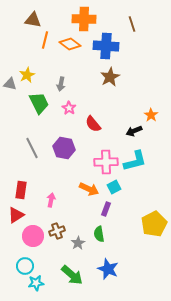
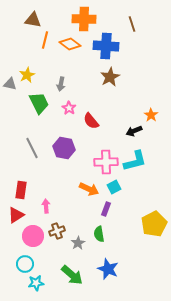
red semicircle: moved 2 px left, 3 px up
pink arrow: moved 5 px left, 6 px down; rotated 16 degrees counterclockwise
cyan circle: moved 2 px up
